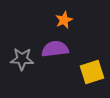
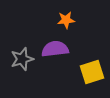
orange star: moved 2 px right; rotated 18 degrees clockwise
gray star: rotated 20 degrees counterclockwise
